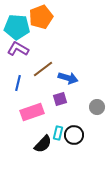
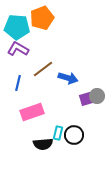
orange pentagon: moved 1 px right, 1 px down
purple square: moved 26 px right
gray circle: moved 11 px up
black semicircle: rotated 42 degrees clockwise
